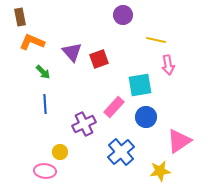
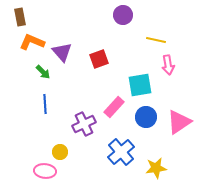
purple triangle: moved 10 px left
pink triangle: moved 19 px up
yellow star: moved 4 px left, 3 px up
